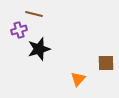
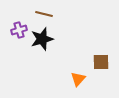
brown line: moved 10 px right
black star: moved 3 px right, 10 px up
brown square: moved 5 px left, 1 px up
